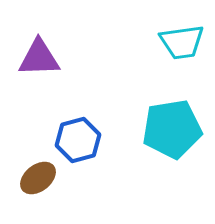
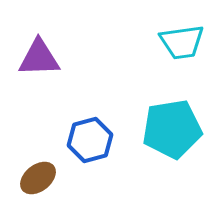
blue hexagon: moved 12 px right
